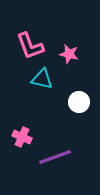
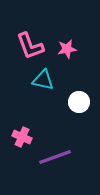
pink star: moved 2 px left, 5 px up; rotated 24 degrees counterclockwise
cyan triangle: moved 1 px right, 1 px down
